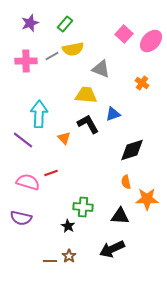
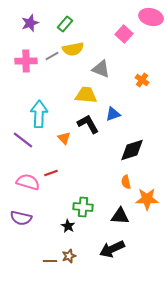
pink ellipse: moved 24 px up; rotated 60 degrees clockwise
orange cross: moved 3 px up
brown star: rotated 16 degrees clockwise
